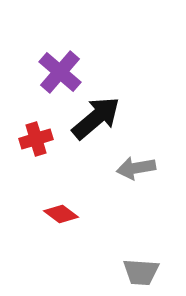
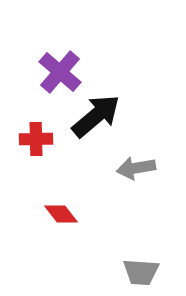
black arrow: moved 2 px up
red cross: rotated 16 degrees clockwise
red diamond: rotated 16 degrees clockwise
